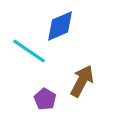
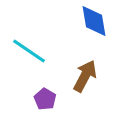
blue diamond: moved 34 px right, 5 px up; rotated 76 degrees counterclockwise
brown arrow: moved 3 px right, 5 px up
